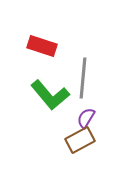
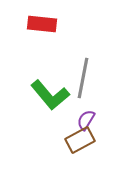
red rectangle: moved 22 px up; rotated 12 degrees counterclockwise
gray line: rotated 6 degrees clockwise
purple semicircle: moved 2 px down
